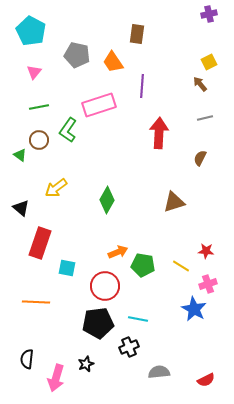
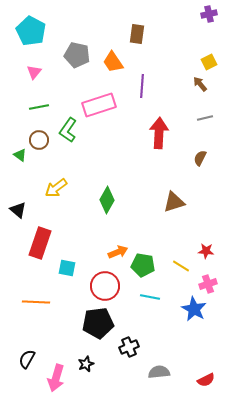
black triangle: moved 3 px left, 2 px down
cyan line: moved 12 px right, 22 px up
black semicircle: rotated 24 degrees clockwise
